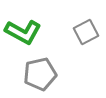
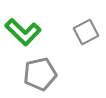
green L-shape: rotated 15 degrees clockwise
